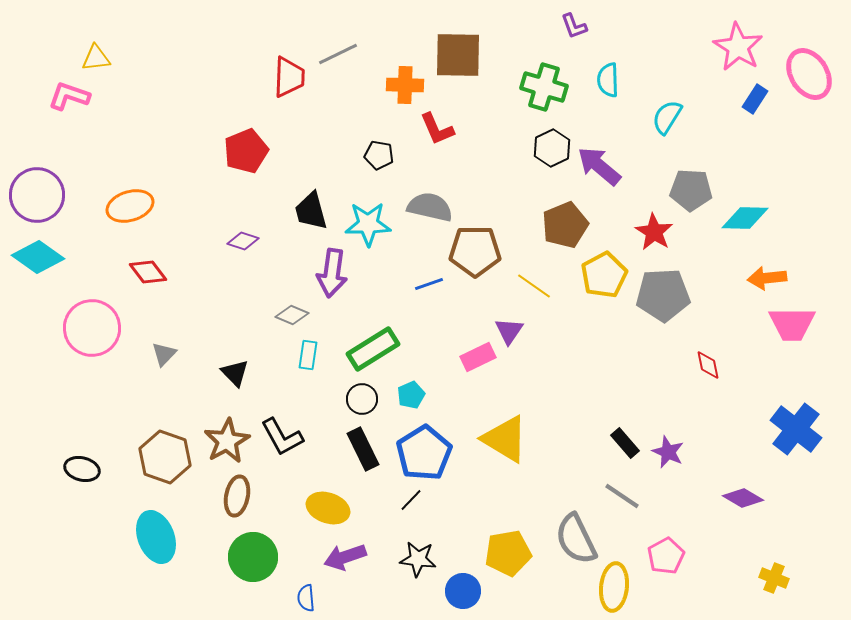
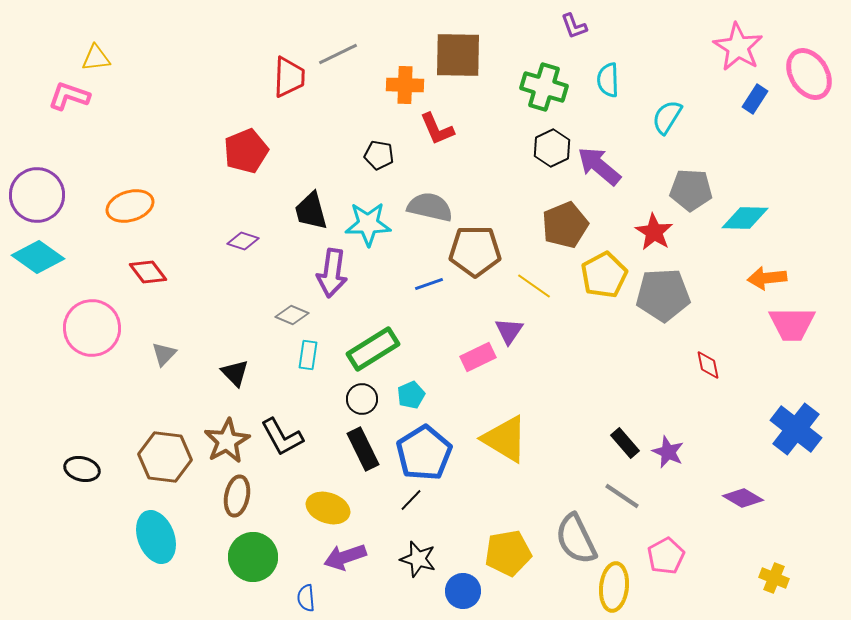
brown hexagon at (165, 457): rotated 12 degrees counterclockwise
black star at (418, 559): rotated 9 degrees clockwise
